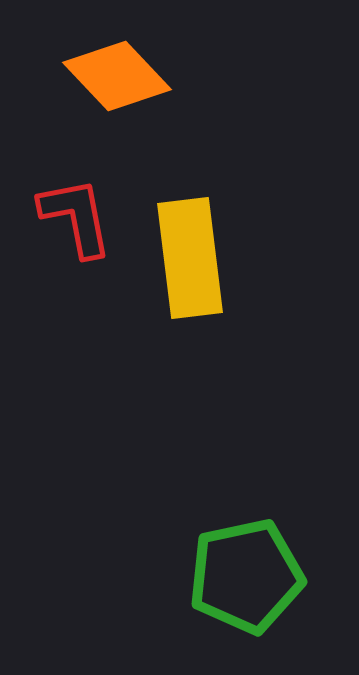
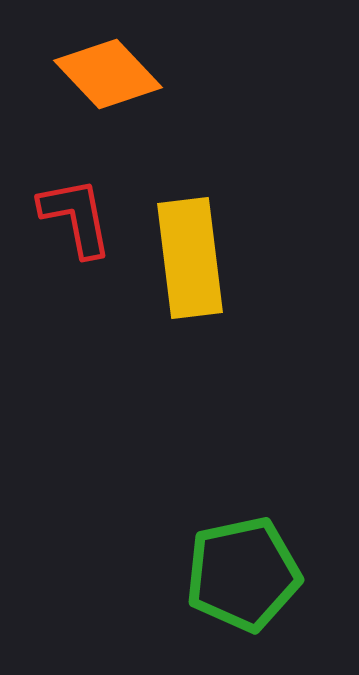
orange diamond: moved 9 px left, 2 px up
green pentagon: moved 3 px left, 2 px up
